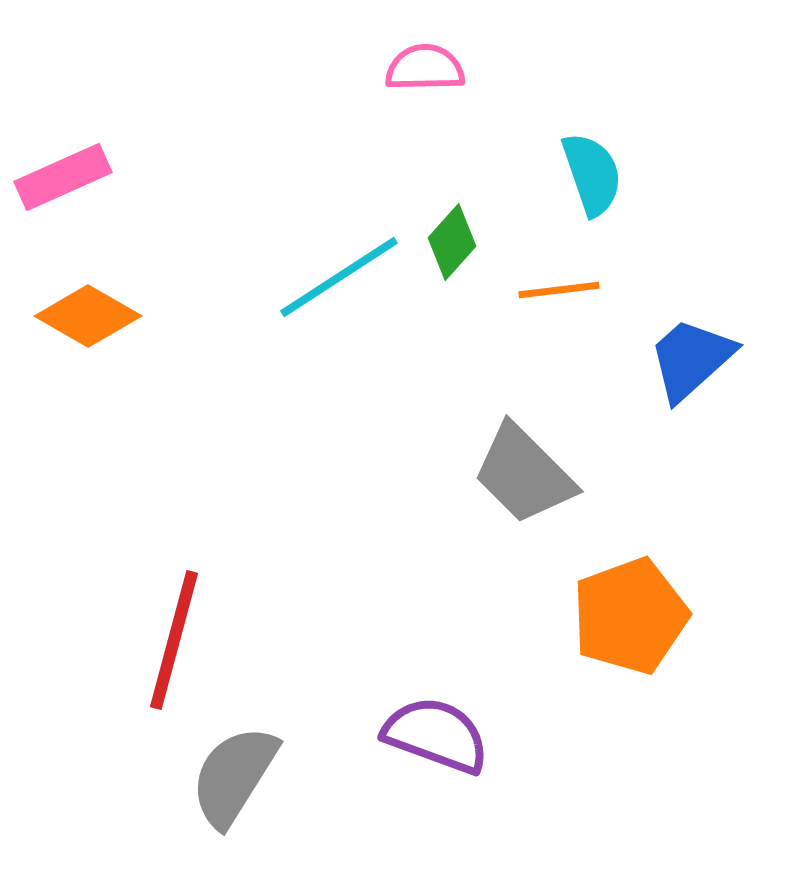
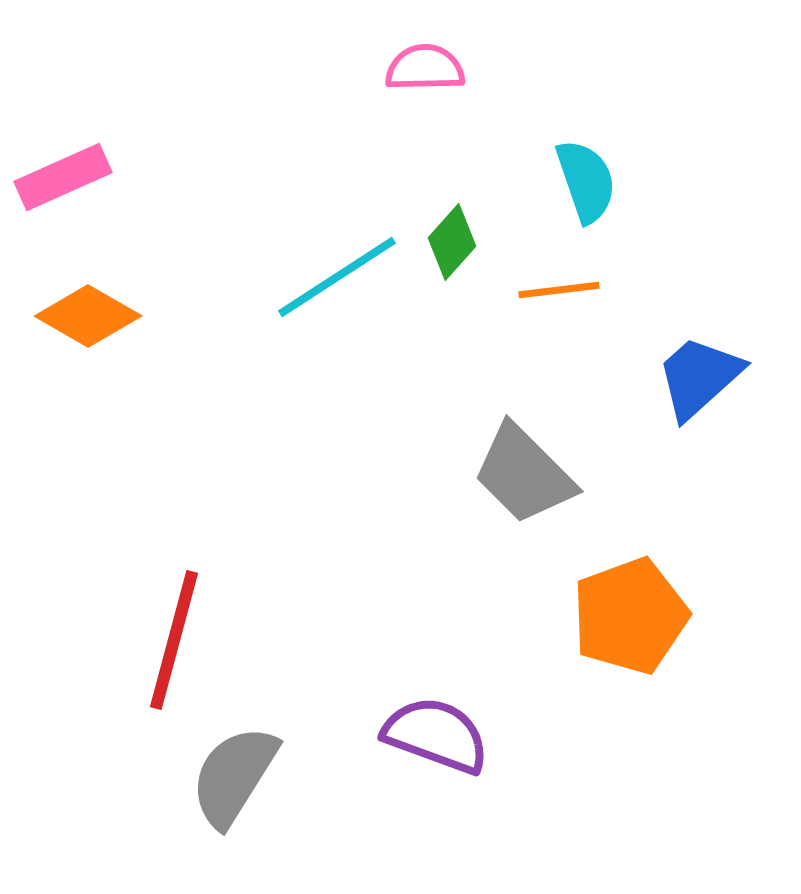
cyan semicircle: moved 6 px left, 7 px down
cyan line: moved 2 px left
blue trapezoid: moved 8 px right, 18 px down
